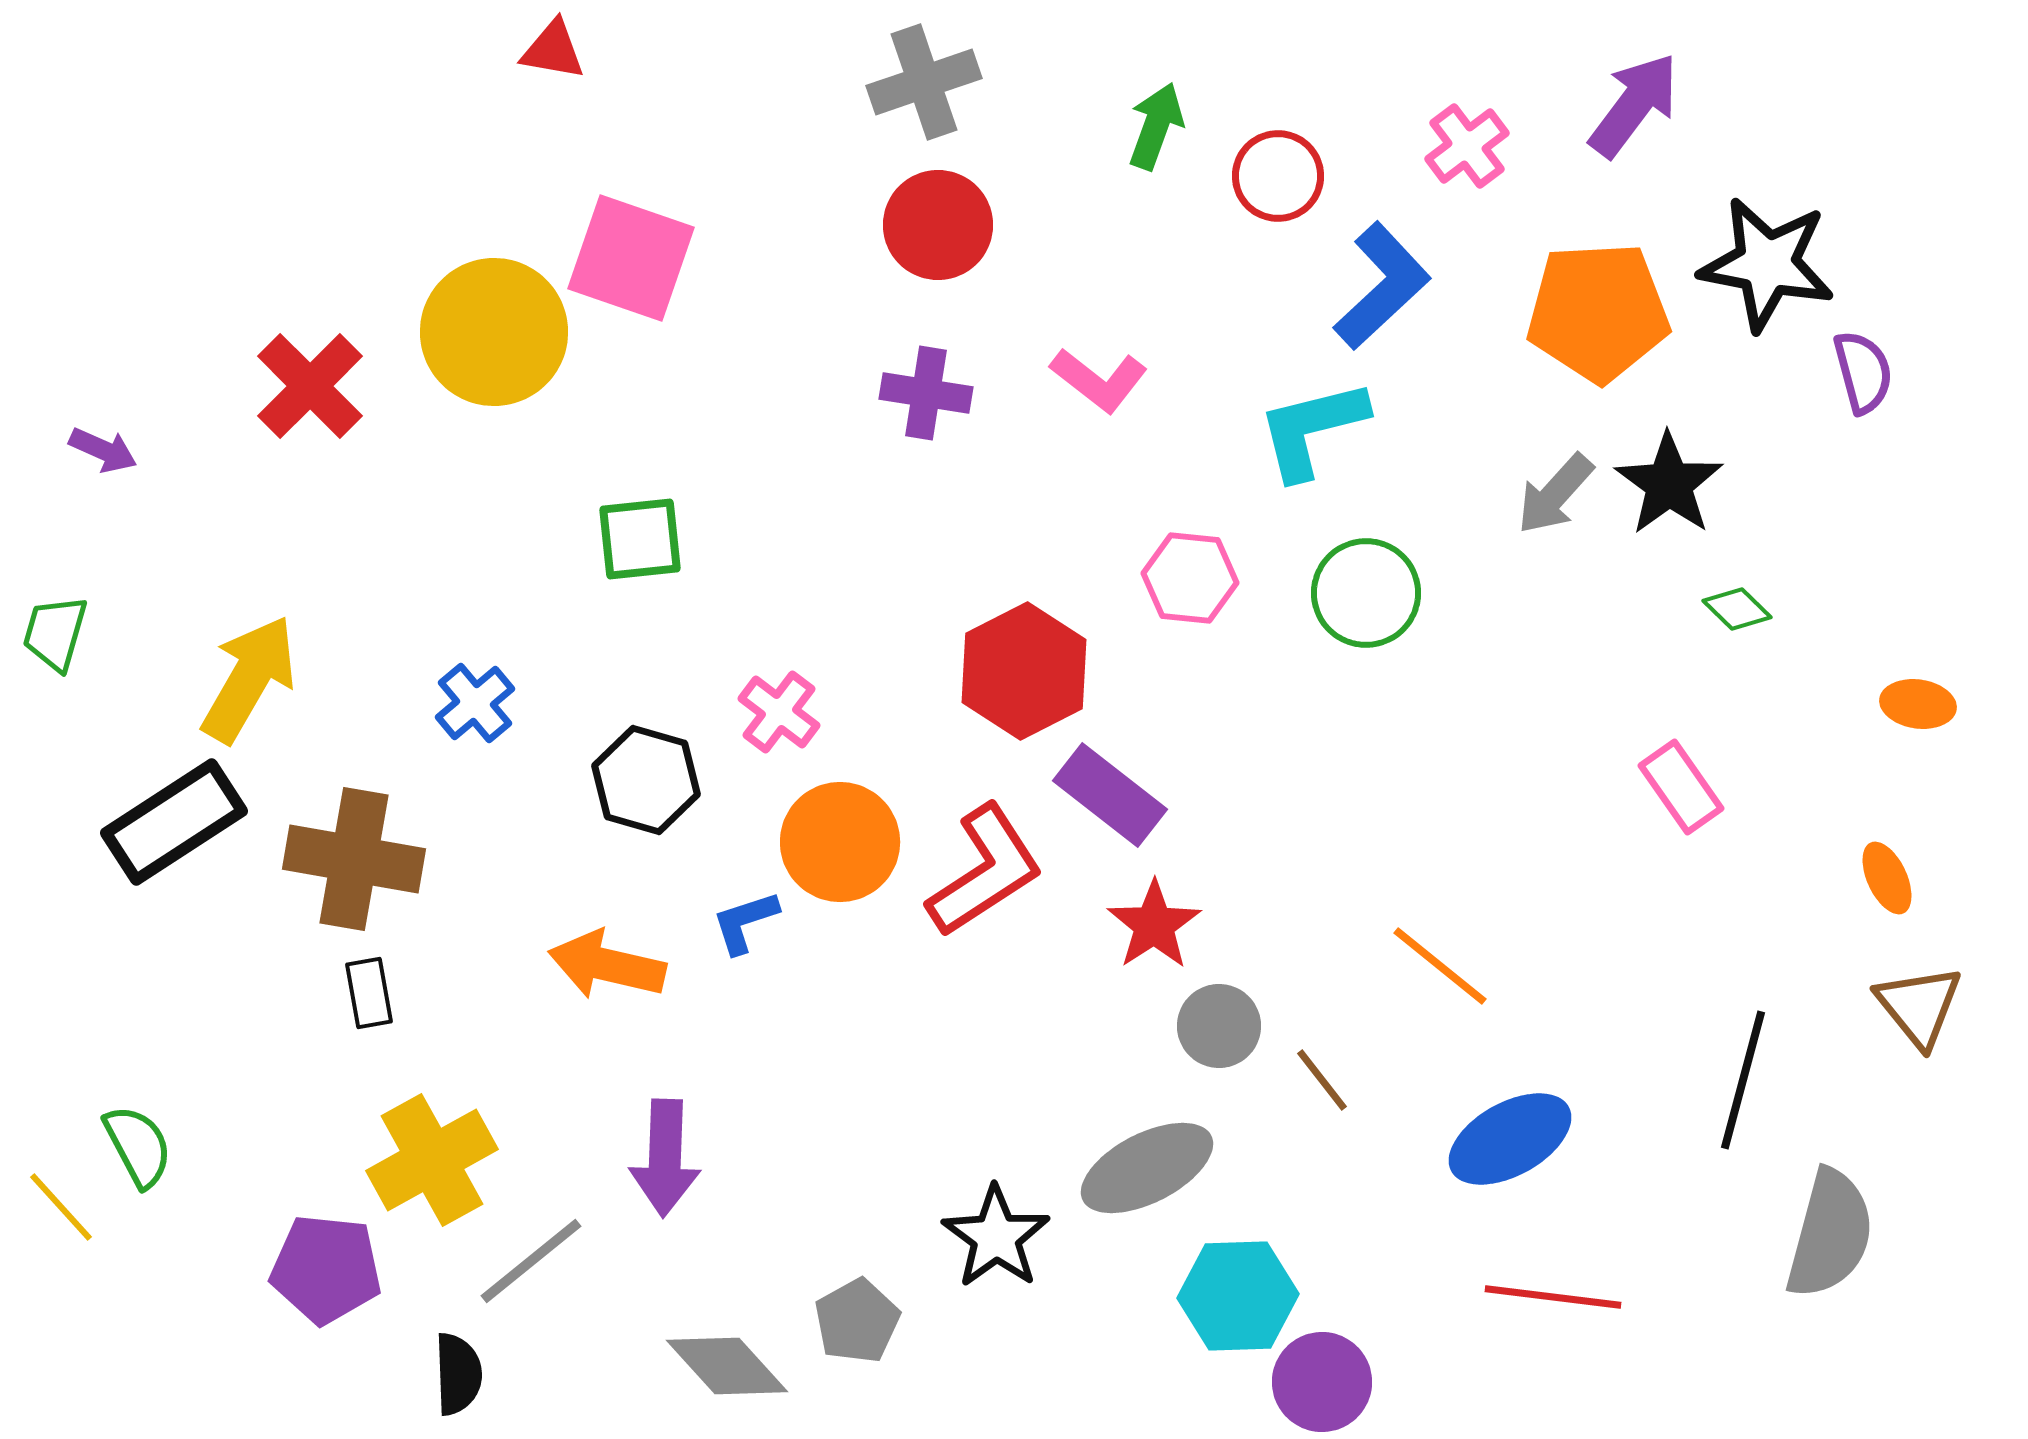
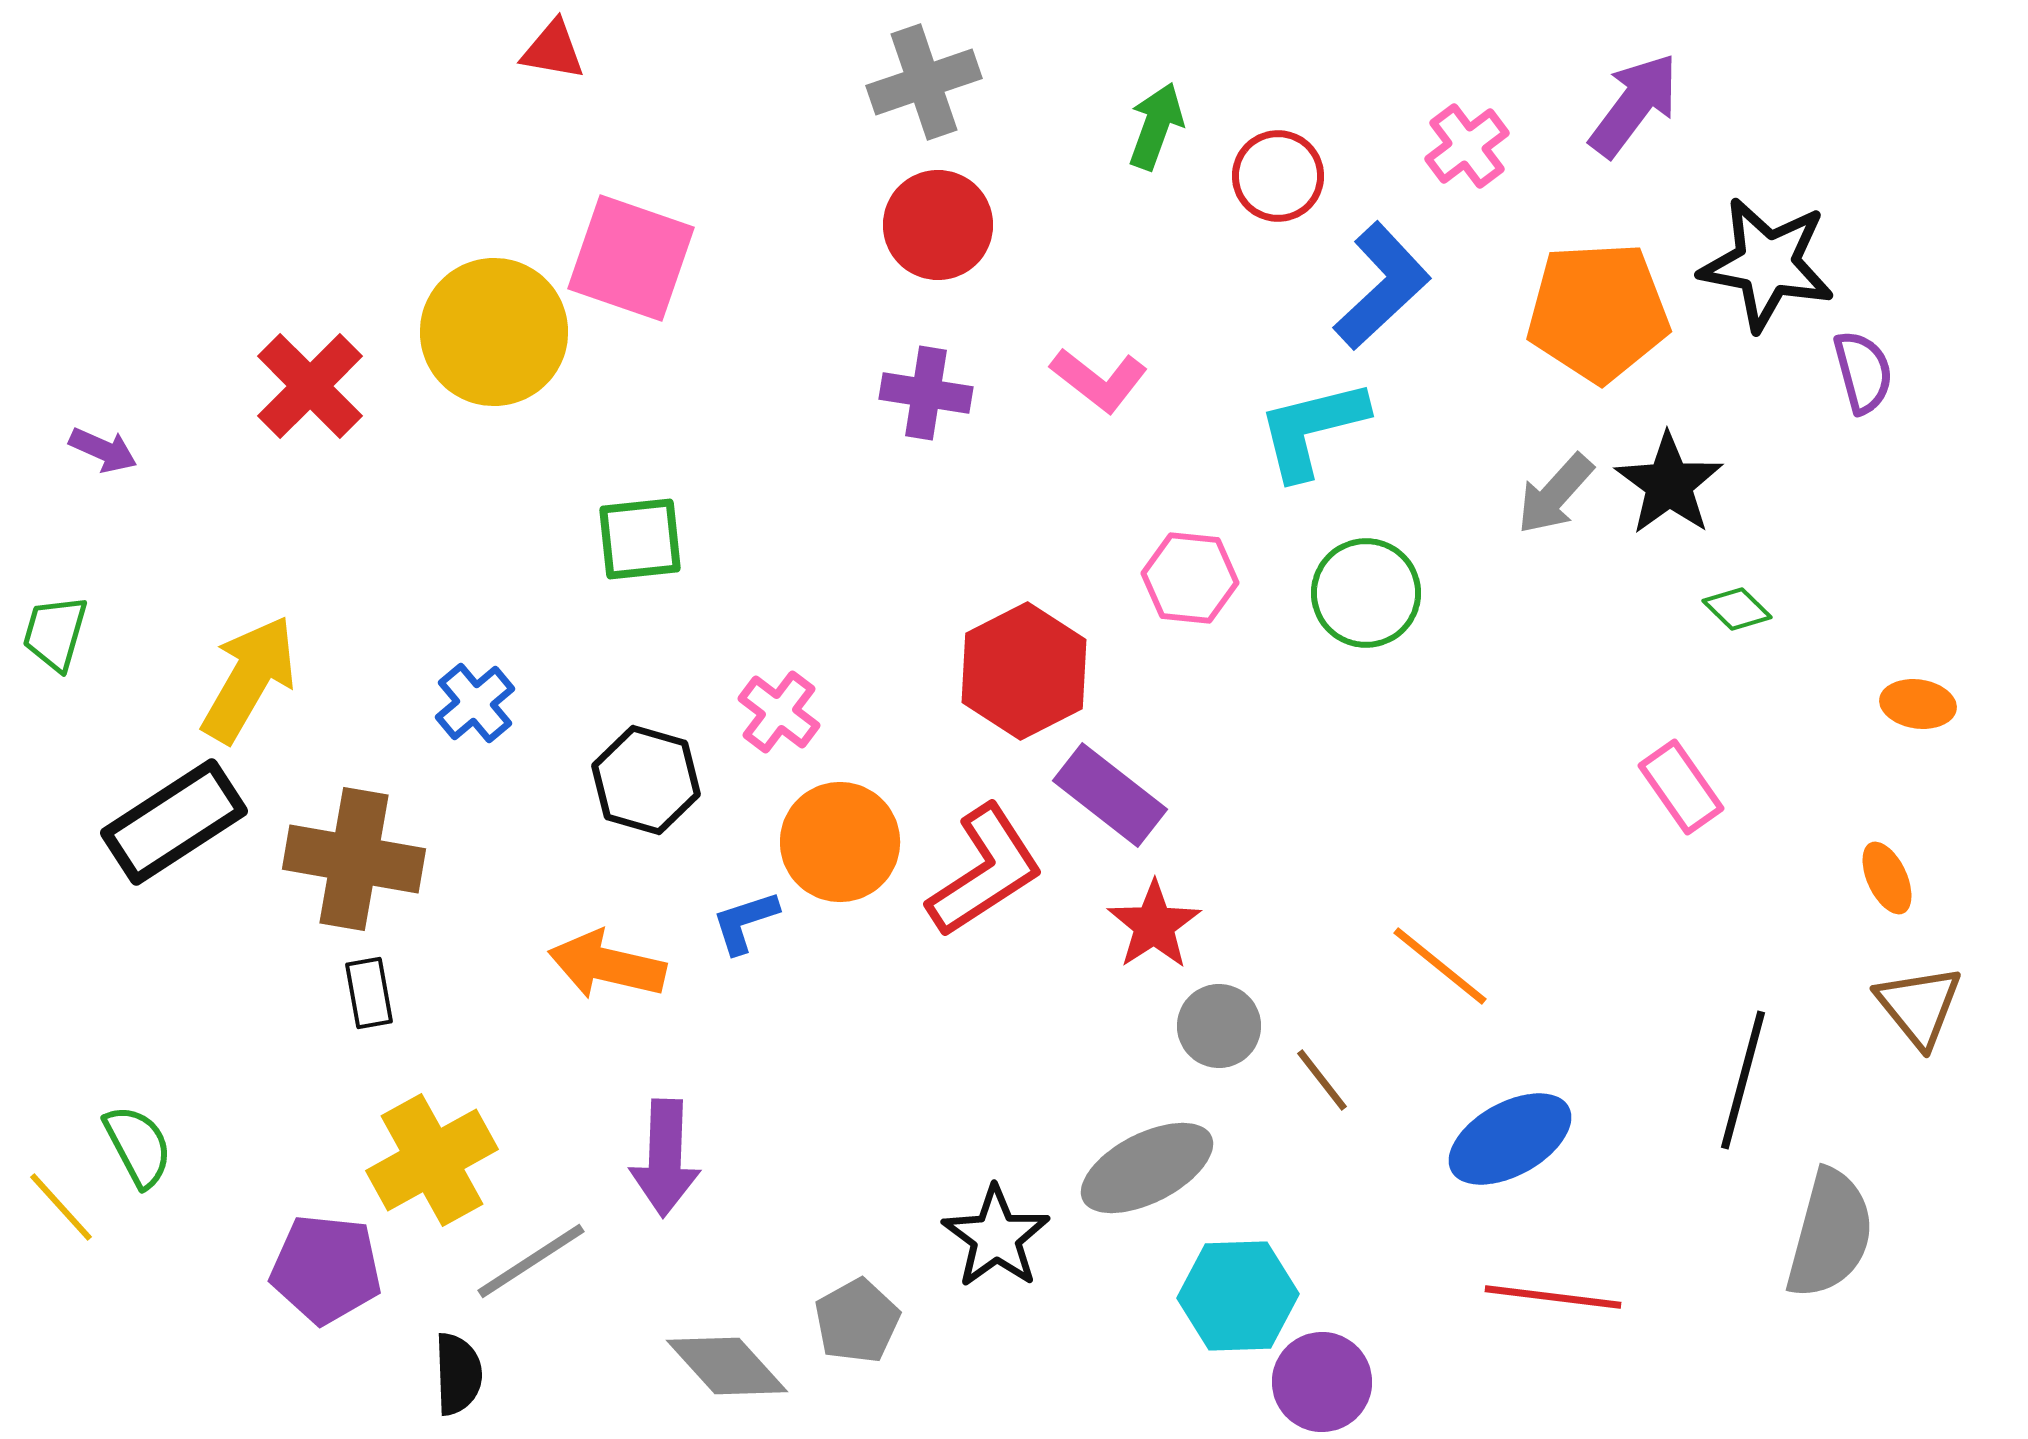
gray line at (531, 1261): rotated 6 degrees clockwise
